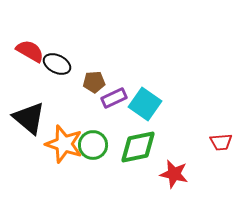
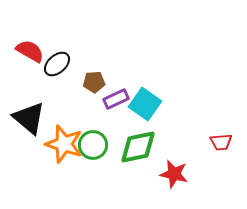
black ellipse: rotated 68 degrees counterclockwise
purple rectangle: moved 2 px right, 1 px down
